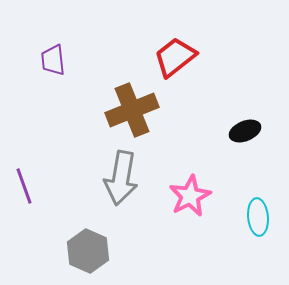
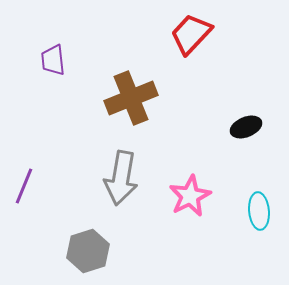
red trapezoid: moved 16 px right, 23 px up; rotated 9 degrees counterclockwise
brown cross: moved 1 px left, 12 px up
black ellipse: moved 1 px right, 4 px up
purple line: rotated 42 degrees clockwise
cyan ellipse: moved 1 px right, 6 px up
gray hexagon: rotated 18 degrees clockwise
